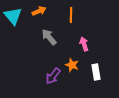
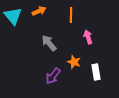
gray arrow: moved 6 px down
pink arrow: moved 4 px right, 7 px up
orange star: moved 2 px right, 3 px up
